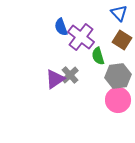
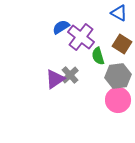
blue triangle: rotated 18 degrees counterclockwise
blue semicircle: rotated 78 degrees clockwise
brown square: moved 4 px down
